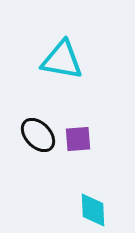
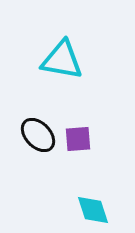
cyan diamond: rotated 15 degrees counterclockwise
